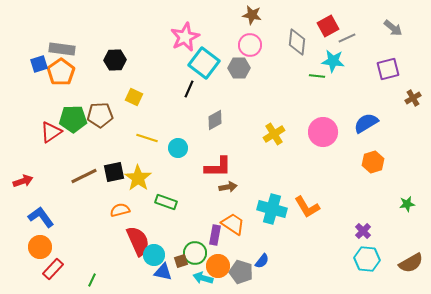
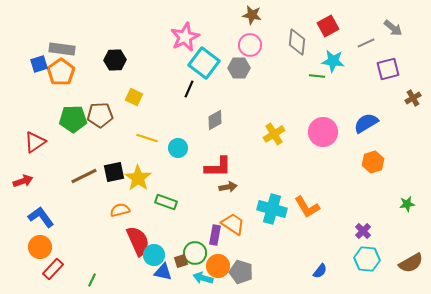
gray line at (347, 38): moved 19 px right, 5 px down
red triangle at (51, 132): moved 16 px left, 10 px down
blue semicircle at (262, 261): moved 58 px right, 10 px down
